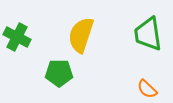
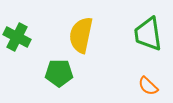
yellow semicircle: rotated 6 degrees counterclockwise
orange semicircle: moved 1 px right, 3 px up
